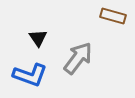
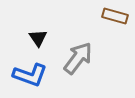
brown rectangle: moved 2 px right
